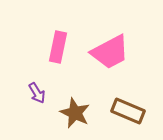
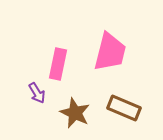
pink rectangle: moved 17 px down
pink trapezoid: rotated 48 degrees counterclockwise
brown rectangle: moved 4 px left, 3 px up
